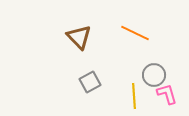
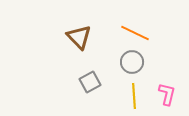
gray circle: moved 22 px left, 13 px up
pink L-shape: rotated 30 degrees clockwise
